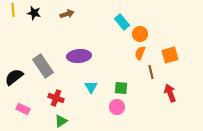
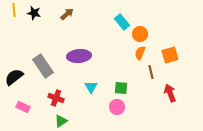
yellow line: moved 1 px right
brown arrow: rotated 24 degrees counterclockwise
pink rectangle: moved 2 px up
